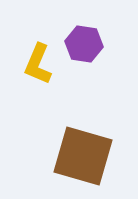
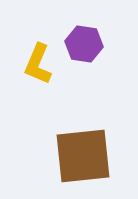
brown square: rotated 22 degrees counterclockwise
